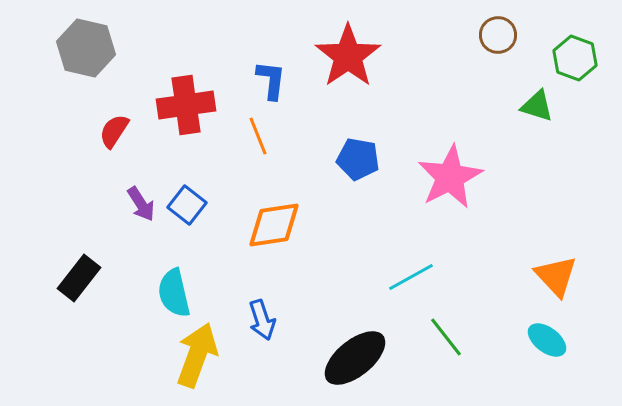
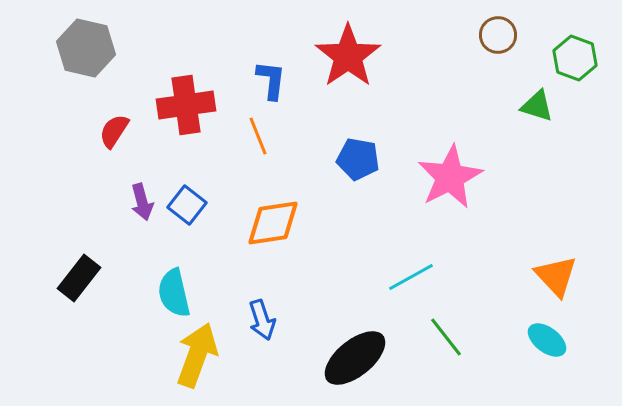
purple arrow: moved 1 px right, 2 px up; rotated 18 degrees clockwise
orange diamond: moved 1 px left, 2 px up
